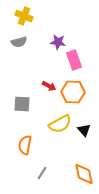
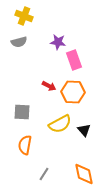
gray square: moved 8 px down
gray line: moved 2 px right, 1 px down
